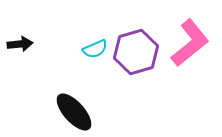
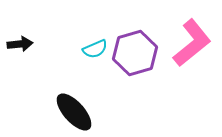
pink L-shape: moved 2 px right
purple hexagon: moved 1 px left, 1 px down
